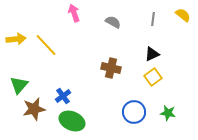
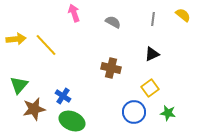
yellow square: moved 3 px left, 11 px down
blue cross: rotated 21 degrees counterclockwise
